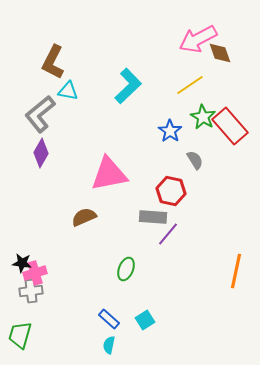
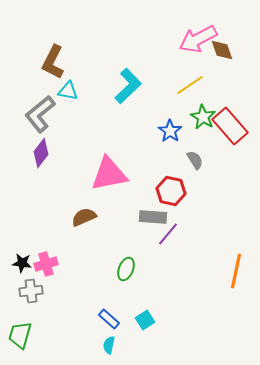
brown diamond: moved 2 px right, 3 px up
purple diamond: rotated 8 degrees clockwise
pink cross: moved 11 px right, 9 px up
